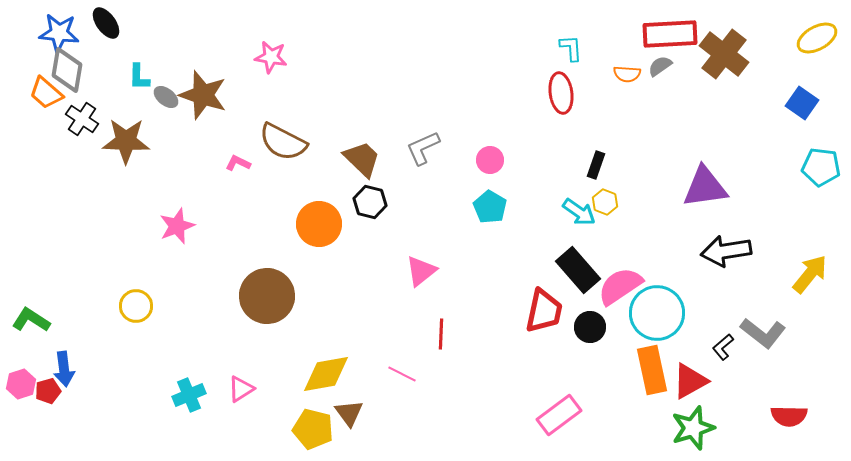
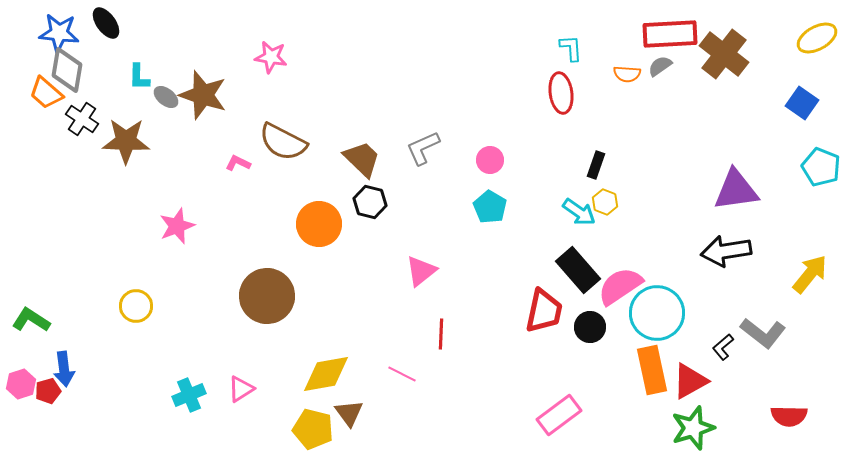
cyan pentagon at (821, 167): rotated 15 degrees clockwise
purple triangle at (705, 187): moved 31 px right, 3 px down
